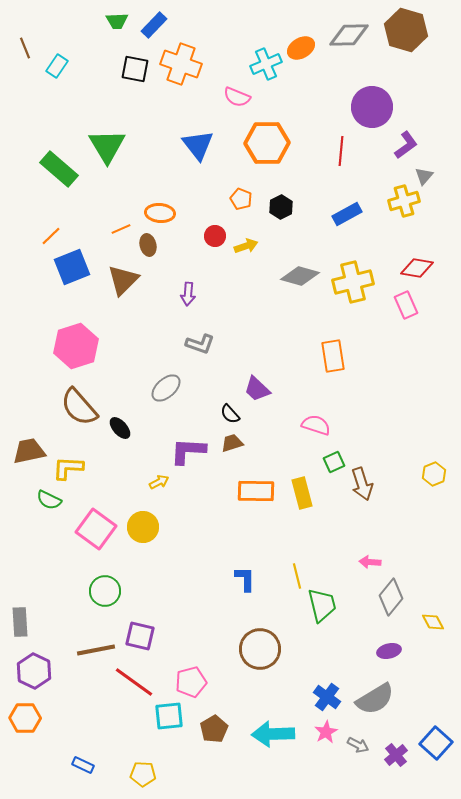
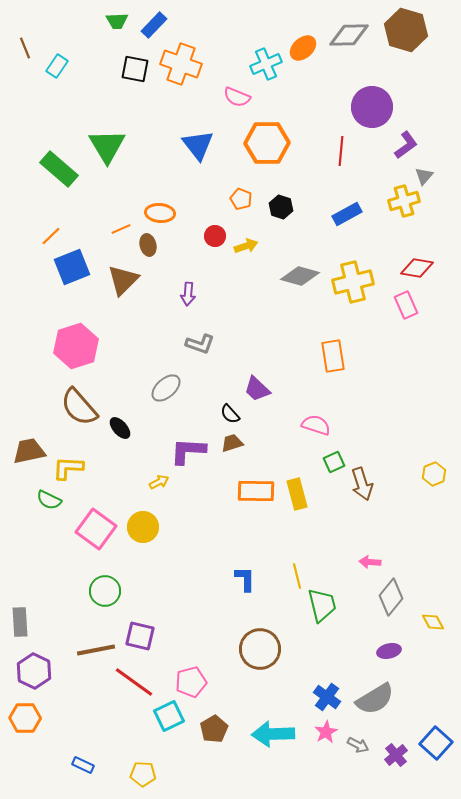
orange ellipse at (301, 48): moved 2 px right; rotated 12 degrees counterclockwise
black hexagon at (281, 207): rotated 15 degrees counterclockwise
yellow rectangle at (302, 493): moved 5 px left, 1 px down
cyan square at (169, 716): rotated 20 degrees counterclockwise
